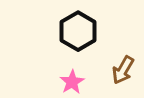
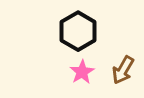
pink star: moved 10 px right, 10 px up
